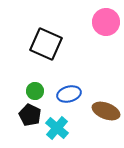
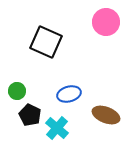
black square: moved 2 px up
green circle: moved 18 px left
brown ellipse: moved 4 px down
